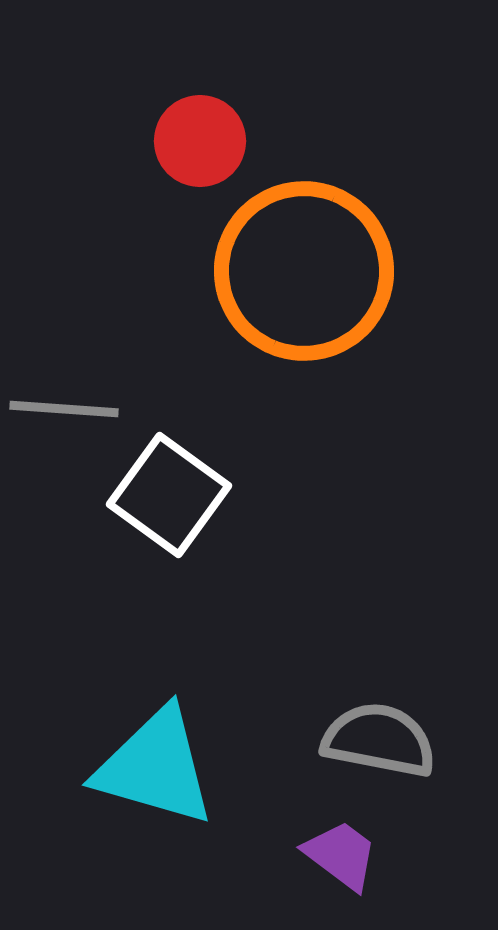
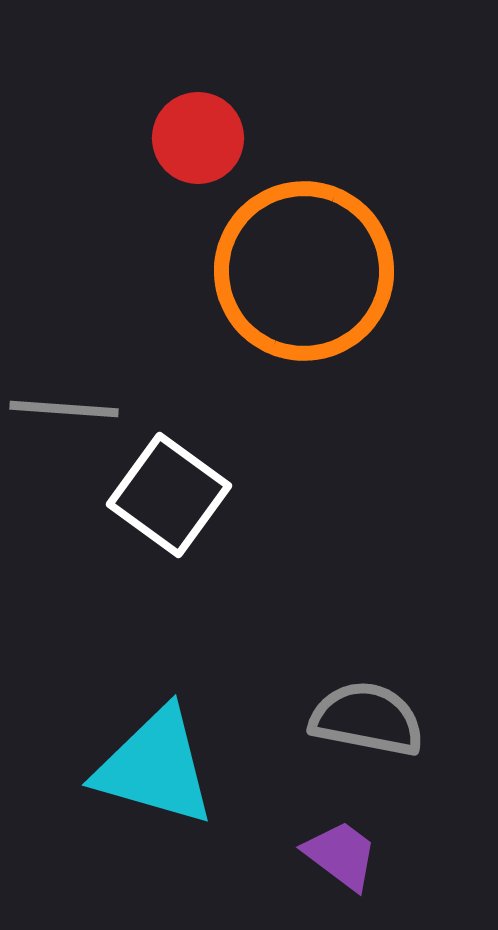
red circle: moved 2 px left, 3 px up
gray semicircle: moved 12 px left, 21 px up
